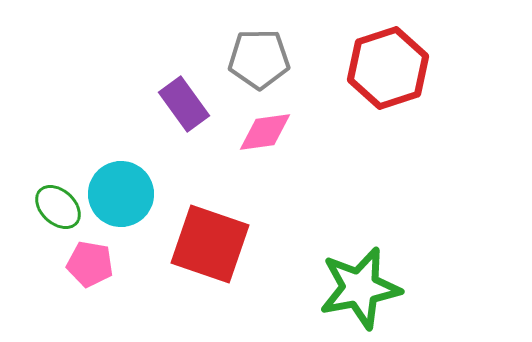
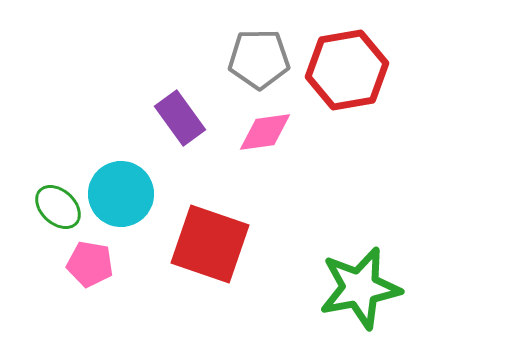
red hexagon: moved 41 px left, 2 px down; rotated 8 degrees clockwise
purple rectangle: moved 4 px left, 14 px down
